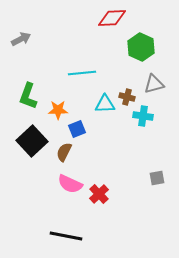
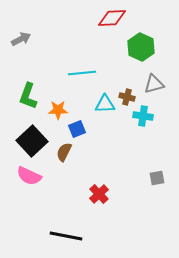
pink semicircle: moved 41 px left, 8 px up
